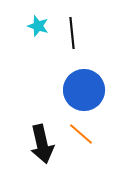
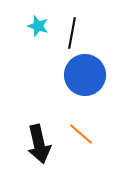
black line: rotated 16 degrees clockwise
blue circle: moved 1 px right, 15 px up
black arrow: moved 3 px left
